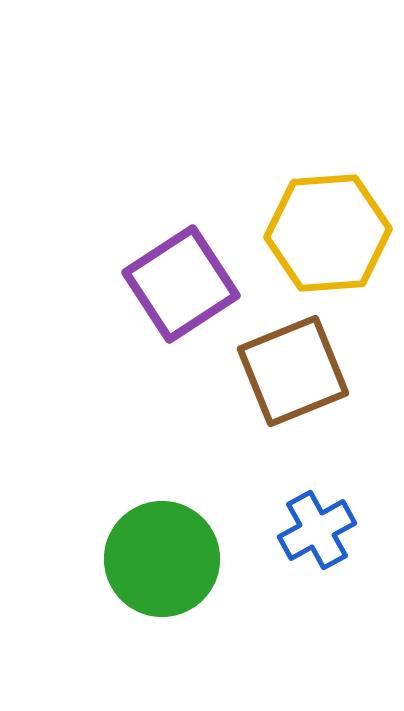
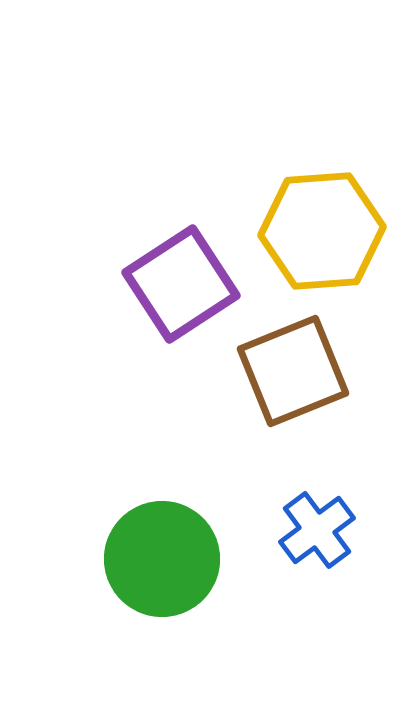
yellow hexagon: moved 6 px left, 2 px up
blue cross: rotated 8 degrees counterclockwise
